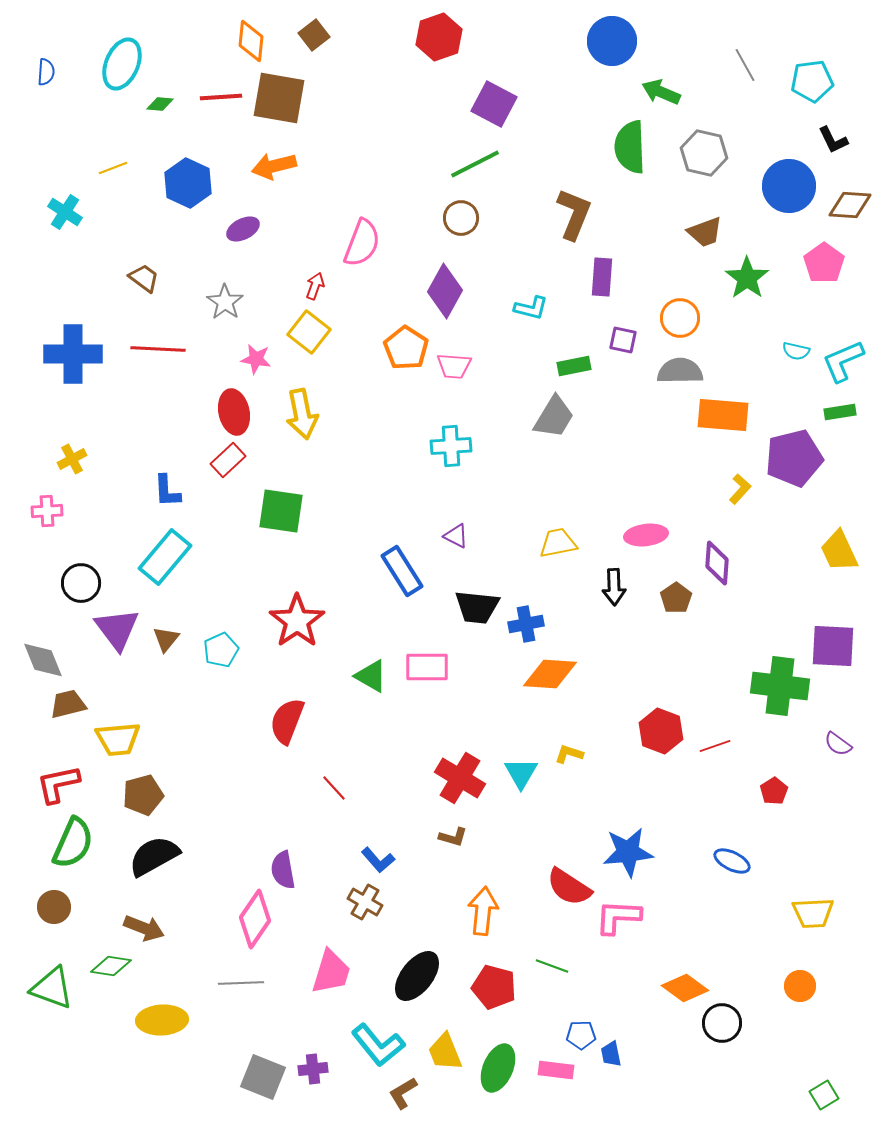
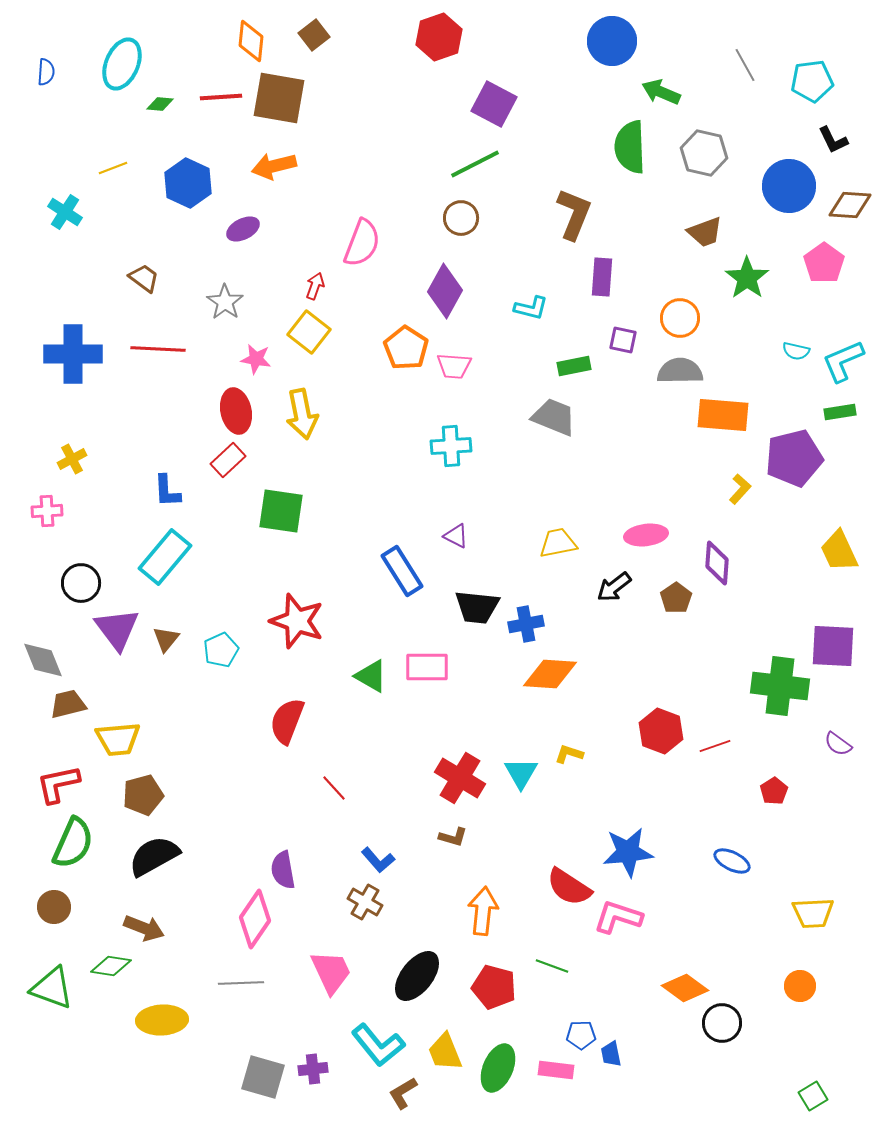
red ellipse at (234, 412): moved 2 px right, 1 px up
gray trapezoid at (554, 417): rotated 99 degrees counterclockwise
black arrow at (614, 587): rotated 54 degrees clockwise
red star at (297, 621): rotated 18 degrees counterclockwise
pink L-shape at (618, 917): rotated 15 degrees clockwise
pink trapezoid at (331, 972): rotated 42 degrees counterclockwise
gray square at (263, 1077): rotated 6 degrees counterclockwise
green square at (824, 1095): moved 11 px left, 1 px down
